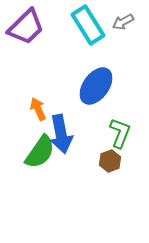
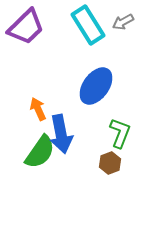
brown hexagon: moved 2 px down
